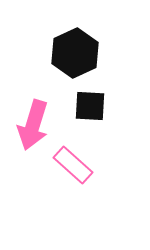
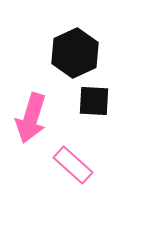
black square: moved 4 px right, 5 px up
pink arrow: moved 2 px left, 7 px up
